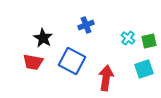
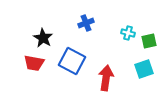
blue cross: moved 2 px up
cyan cross: moved 5 px up; rotated 24 degrees counterclockwise
red trapezoid: moved 1 px right, 1 px down
